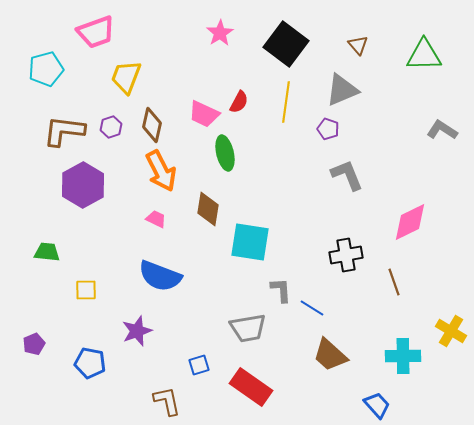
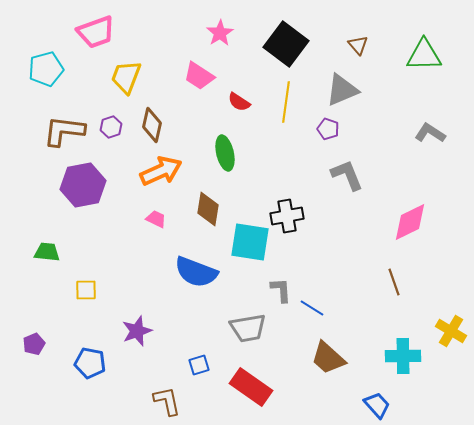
red semicircle at (239, 102): rotated 95 degrees clockwise
pink trapezoid at (204, 114): moved 5 px left, 38 px up; rotated 8 degrees clockwise
gray L-shape at (442, 130): moved 12 px left, 3 px down
orange arrow at (161, 171): rotated 87 degrees counterclockwise
purple hexagon at (83, 185): rotated 18 degrees clockwise
black cross at (346, 255): moved 59 px left, 39 px up
blue semicircle at (160, 276): moved 36 px right, 4 px up
brown trapezoid at (330, 355): moved 2 px left, 3 px down
